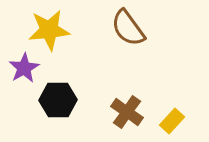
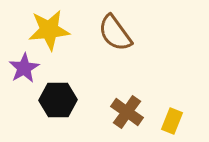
brown semicircle: moved 13 px left, 5 px down
yellow rectangle: rotated 20 degrees counterclockwise
